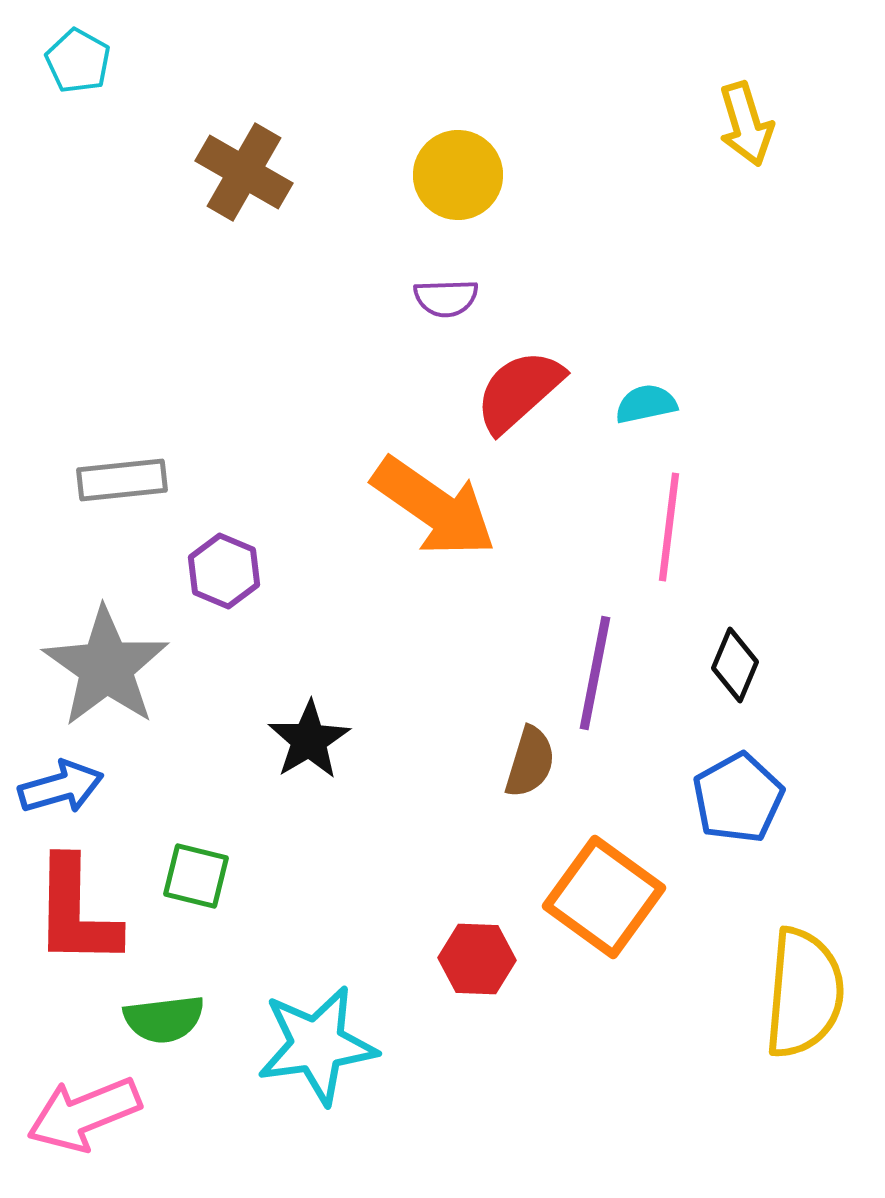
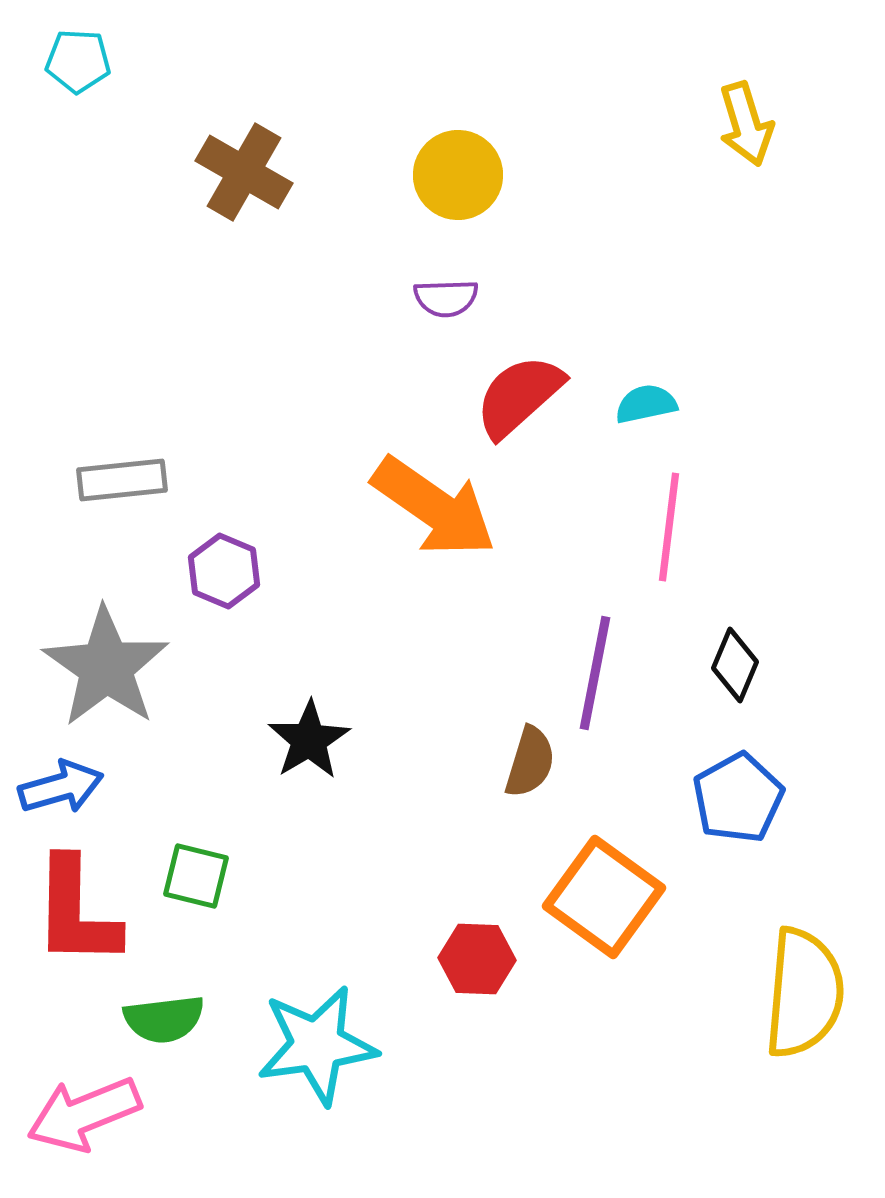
cyan pentagon: rotated 26 degrees counterclockwise
red semicircle: moved 5 px down
